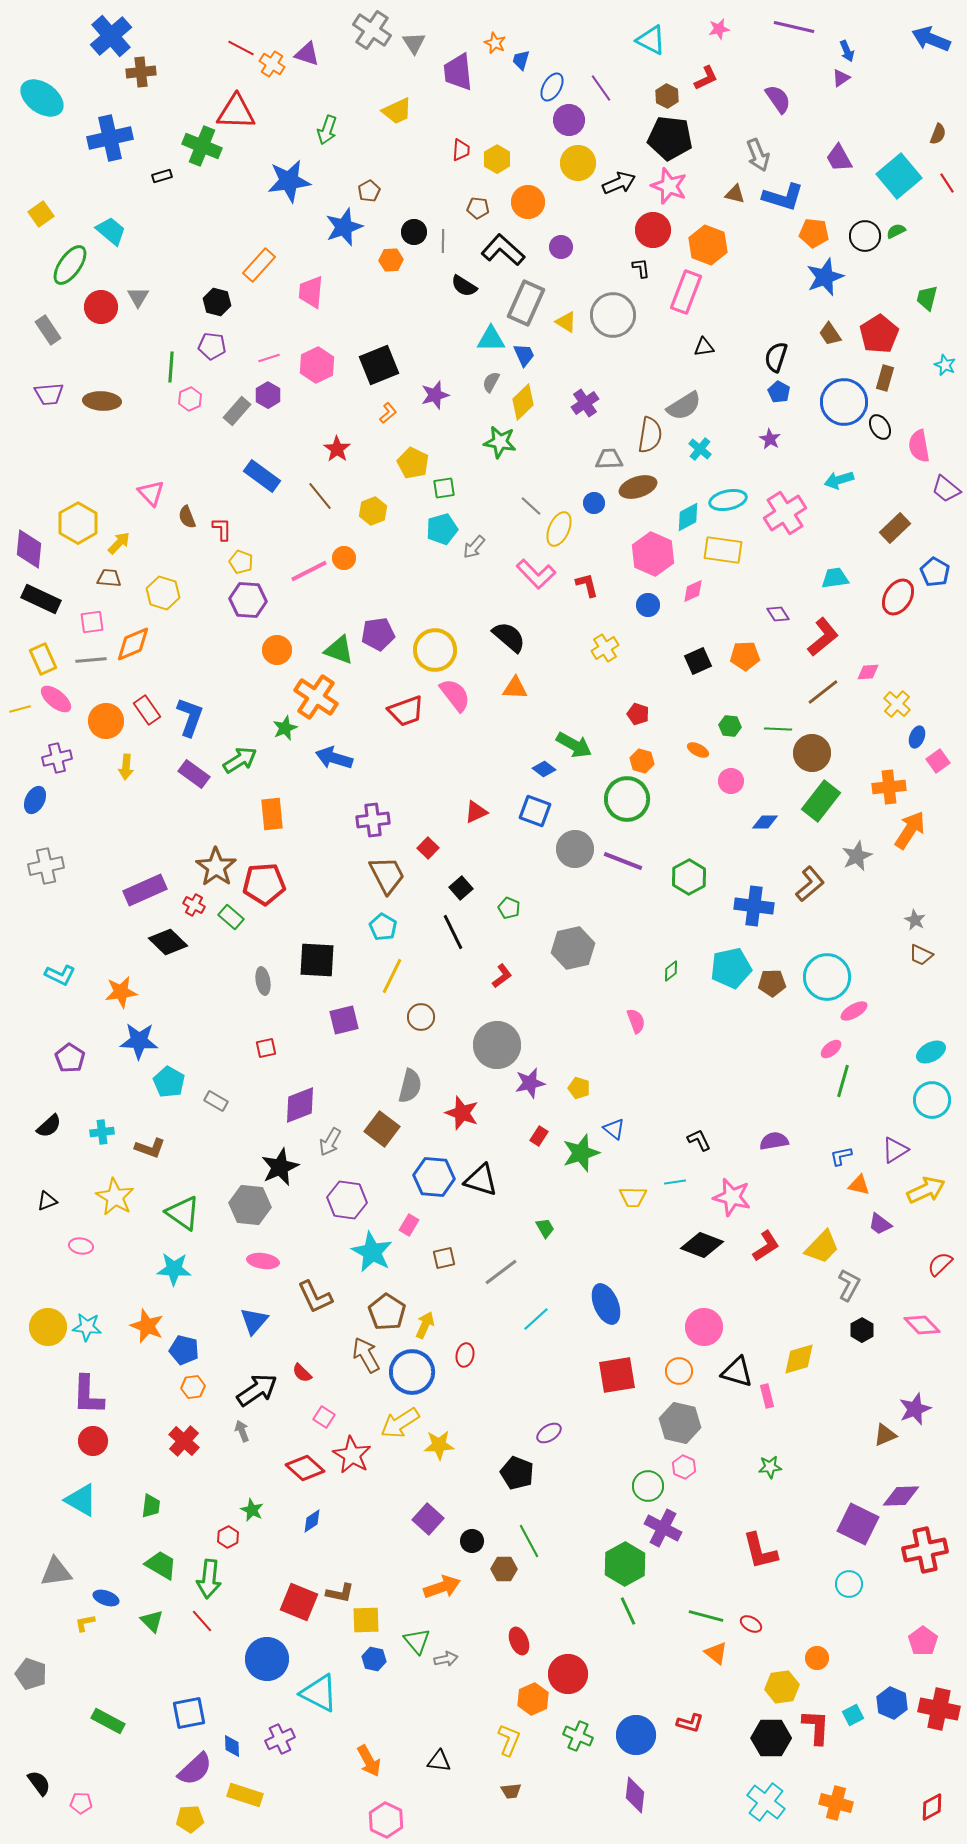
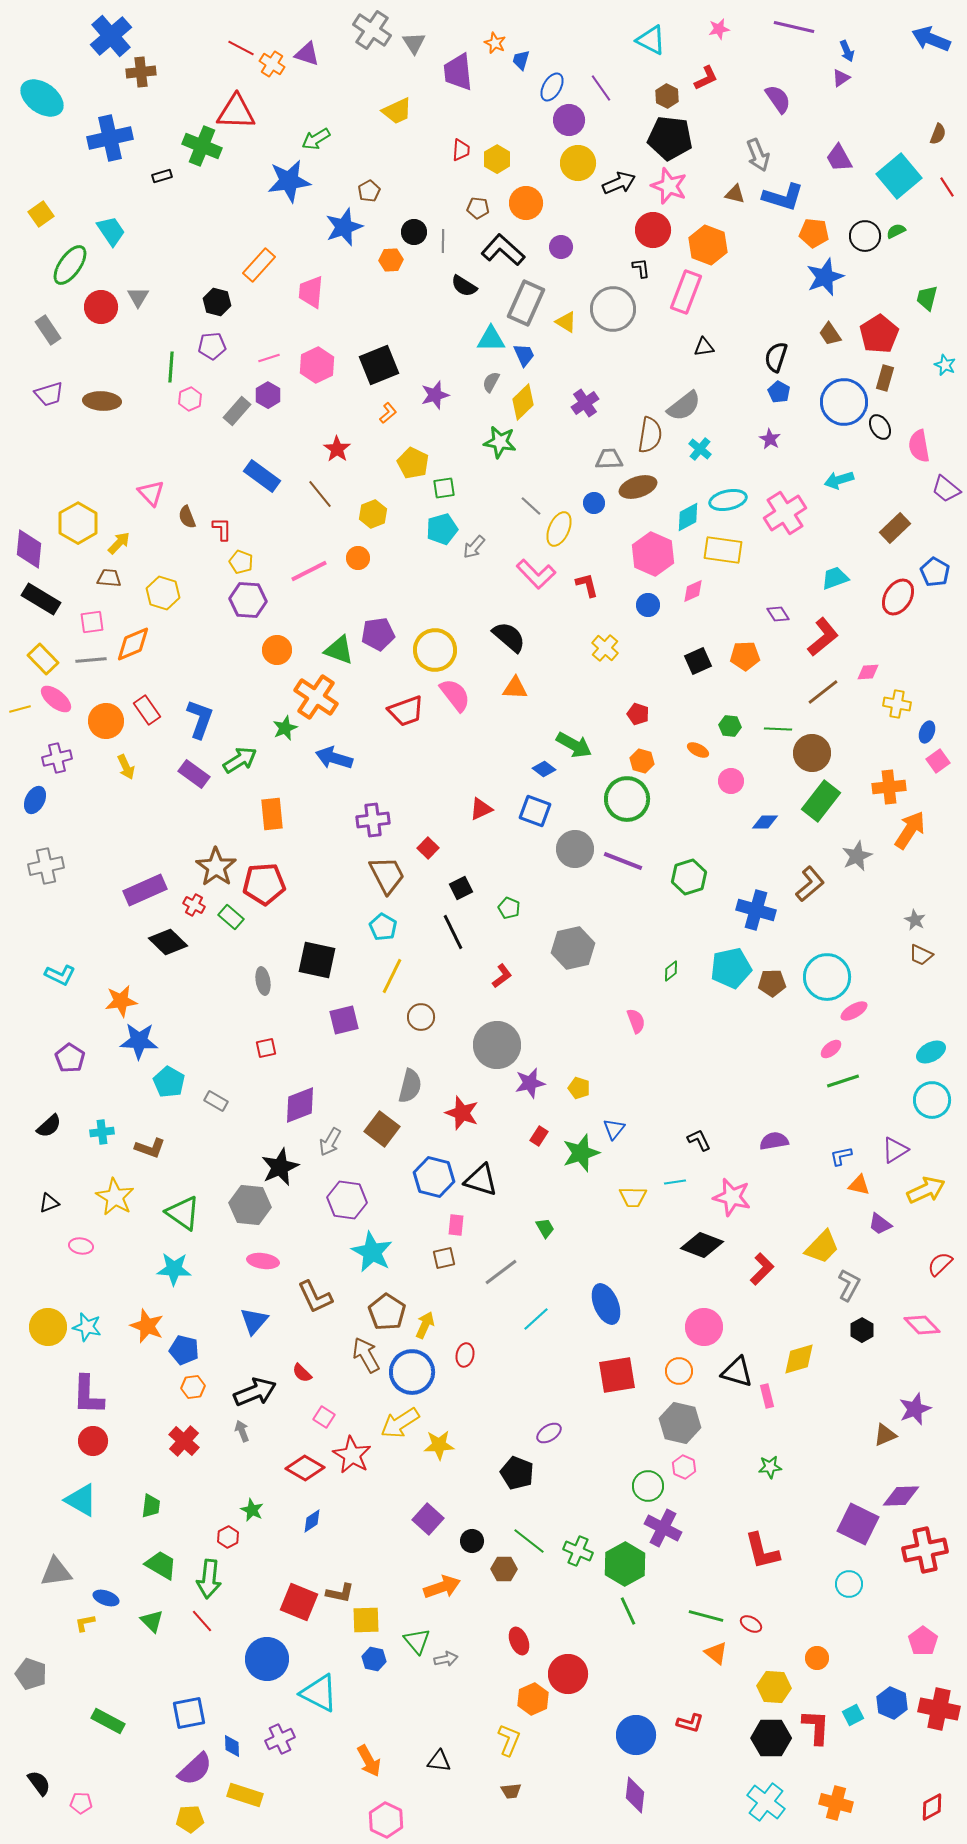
green arrow at (327, 130): moved 11 px left, 9 px down; rotated 40 degrees clockwise
red line at (947, 183): moved 4 px down
orange circle at (528, 202): moved 2 px left, 1 px down
cyan trapezoid at (111, 231): rotated 16 degrees clockwise
gray circle at (613, 315): moved 6 px up
purple pentagon at (212, 346): rotated 12 degrees counterclockwise
purple trapezoid at (49, 394): rotated 12 degrees counterclockwise
gray semicircle at (684, 406): rotated 6 degrees counterclockwise
brown line at (320, 496): moved 2 px up
yellow hexagon at (373, 511): moved 3 px down
orange circle at (344, 558): moved 14 px right
cyan trapezoid at (835, 578): rotated 12 degrees counterclockwise
black rectangle at (41, 599): rotated 6 degrees clockwise
yellow cross at (605, 648): rotated 16 degrees counterclockwise
yellow rectangle at (43, 659): rotated 20 degrees counterclockwise
yellow cross at (897, 704): rotated 32 degrees counterclockwise
blue L-shape at (190, 717): moved 10 px right, 2 px down
blue ellipse at (917, 737): moved 10 px right, 5 px up
yellow arrow at (126, 767): rotated 30 degrees counterclockwise
red triangle at (476, 812): moved 5 px right, 3 px up
green hexagon at (689, 877): rotated 12 degrees clockwise
black square at (461, 888): rotated 15 degrees clockwise
blue cross at (754, 906): moved 2 px right, 4 px down; rotated 9 degrees clockwise
black square at (317, 960): rotated 9 degrees clockwise
orange star at (121, 992): moved 9 px down
green line at (843, 1081): rotated 56 degrees clockwise
blue triangle at (614, 1129): rotated 30 degrees clockwise
blue hexagon at (434, 1177): rotated 9 degrees clockwise
black triangle at (47, 1201): moved 2 px right, 2 px down
pink rectangle at (409, 1225): moved 47 px right; rotated 25 degrees counterclockwise
red L-shape at (766, 1246): moved 4 px left, 23 px down; rotated 12 degrees counterclockwise
cyan star at (87, 1327): rotated 8 degrees clockwise
black arrow at (257, 1390): moved 2 px left, 2 px down; rotated 12 degrees clockwise
red diamond at (305, 1468): rotated 12 degrees counterclockwise
green line at (529, 1541): rotated 24 degrees counterclockwise
red L-shape at (760, 1551): moved 2 px right
yellow hexagon at (782, 1687): moved 8 px left; rotated 12 degrees clockwise
green cross at (578, 1736): moved 185 px up
